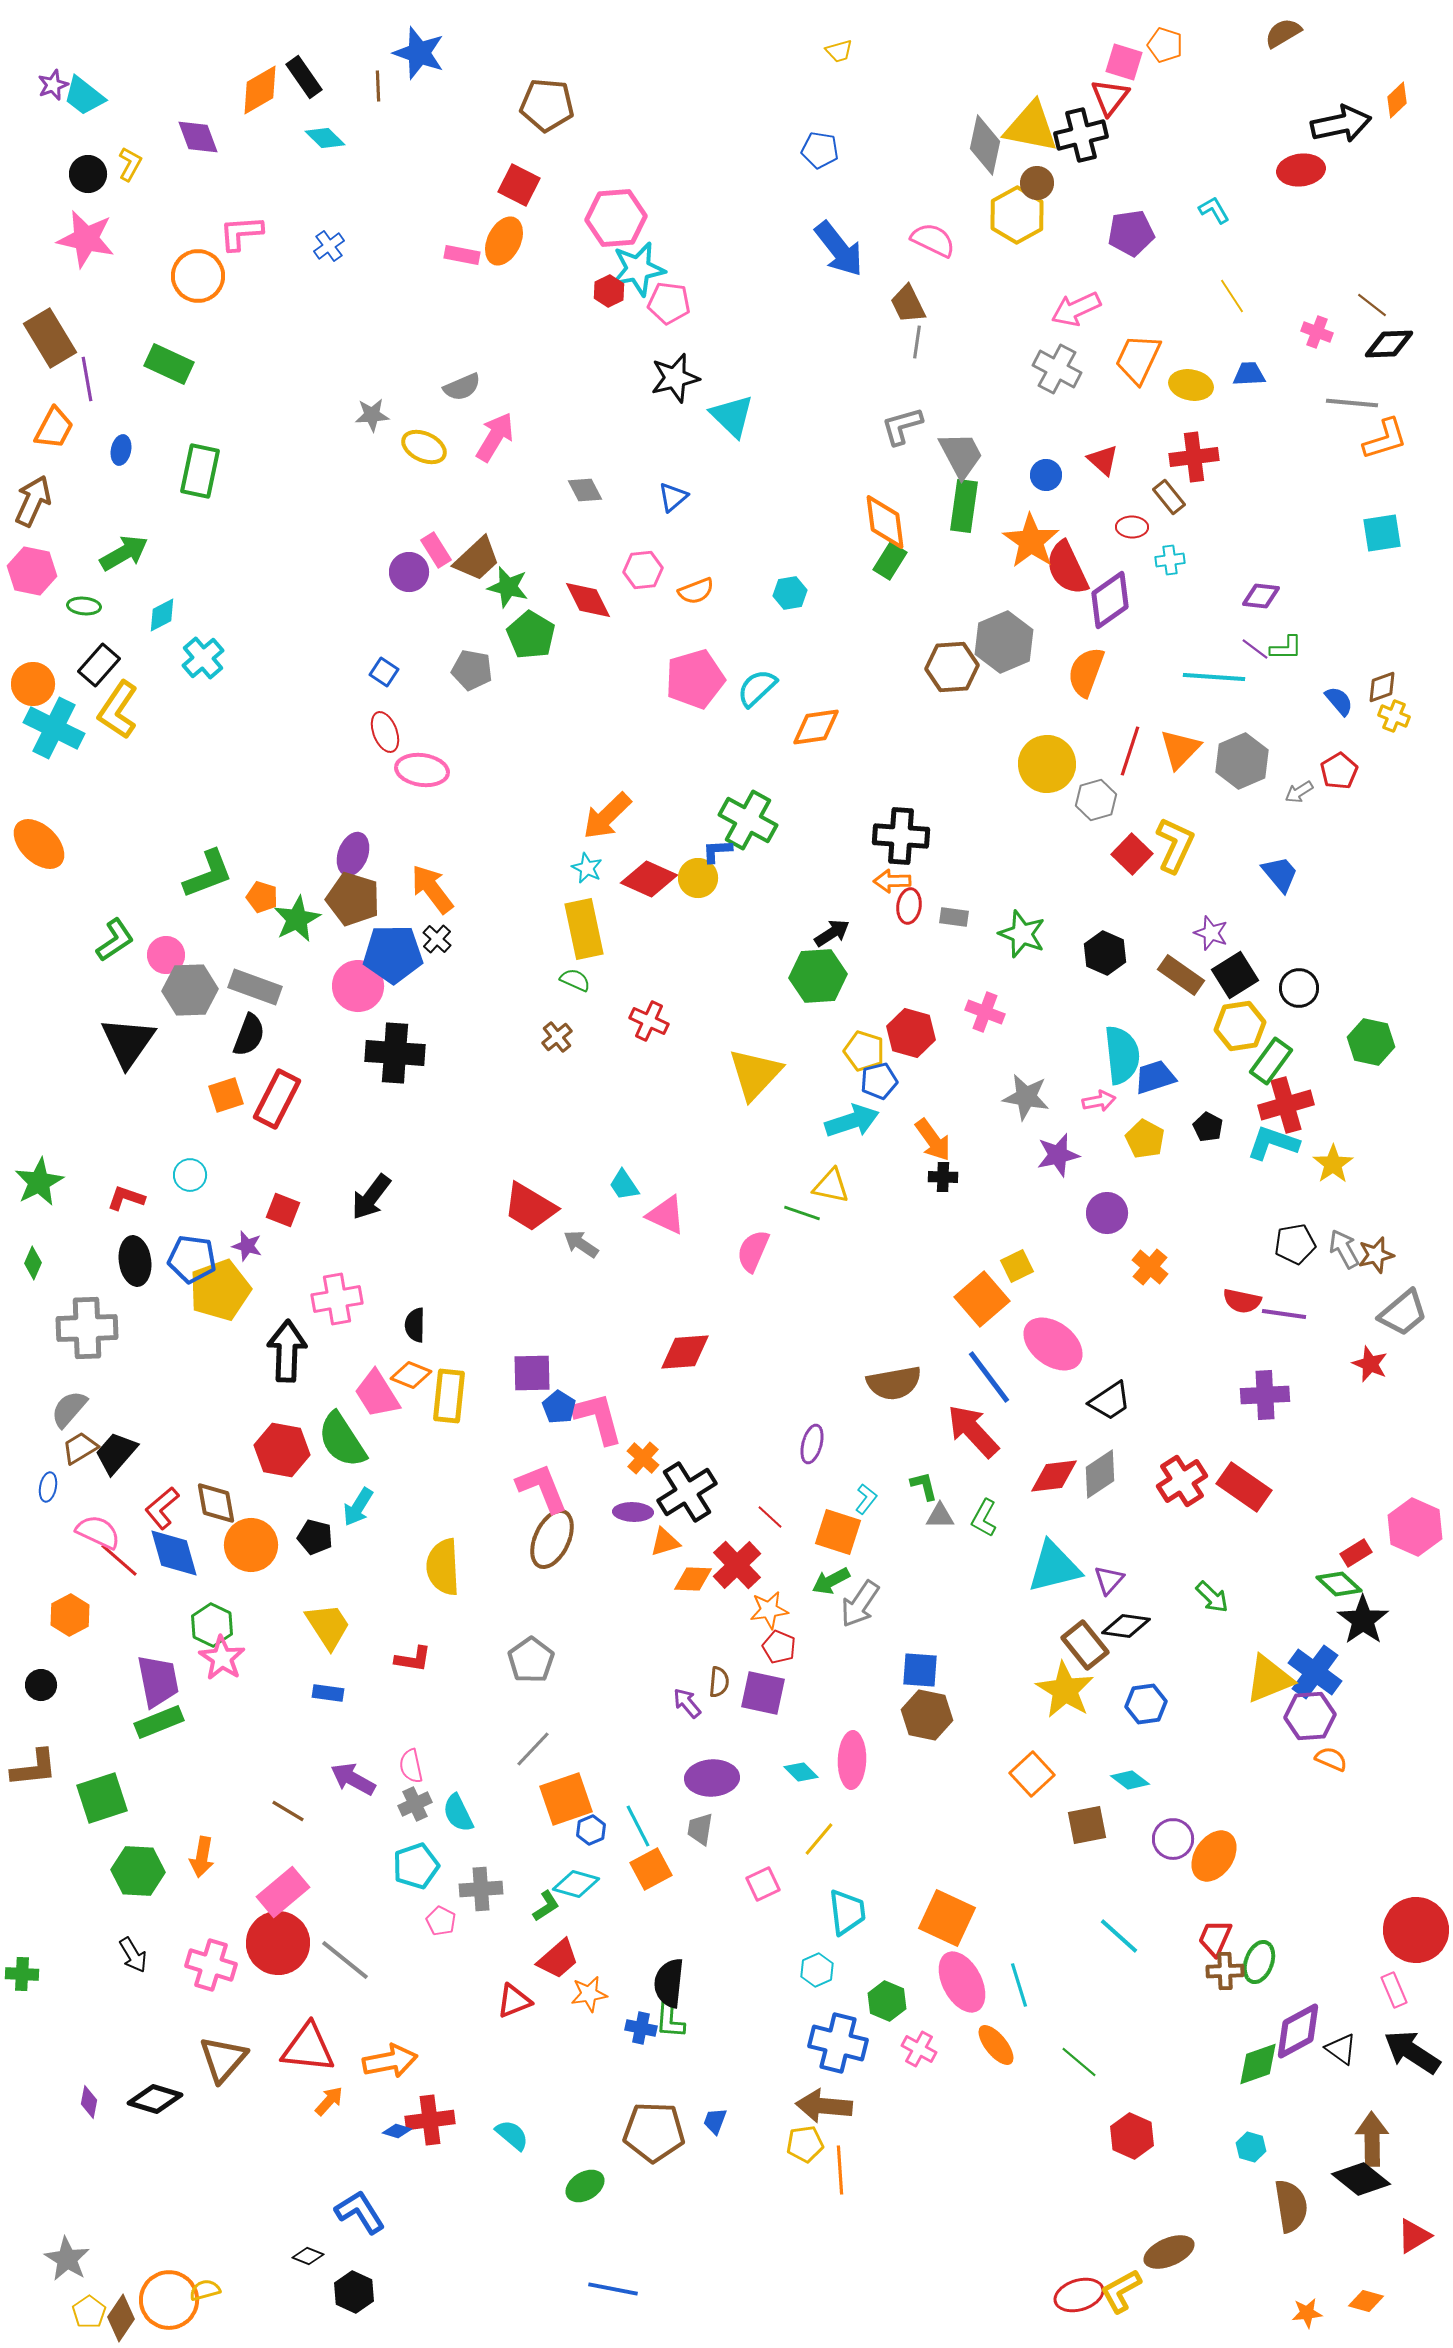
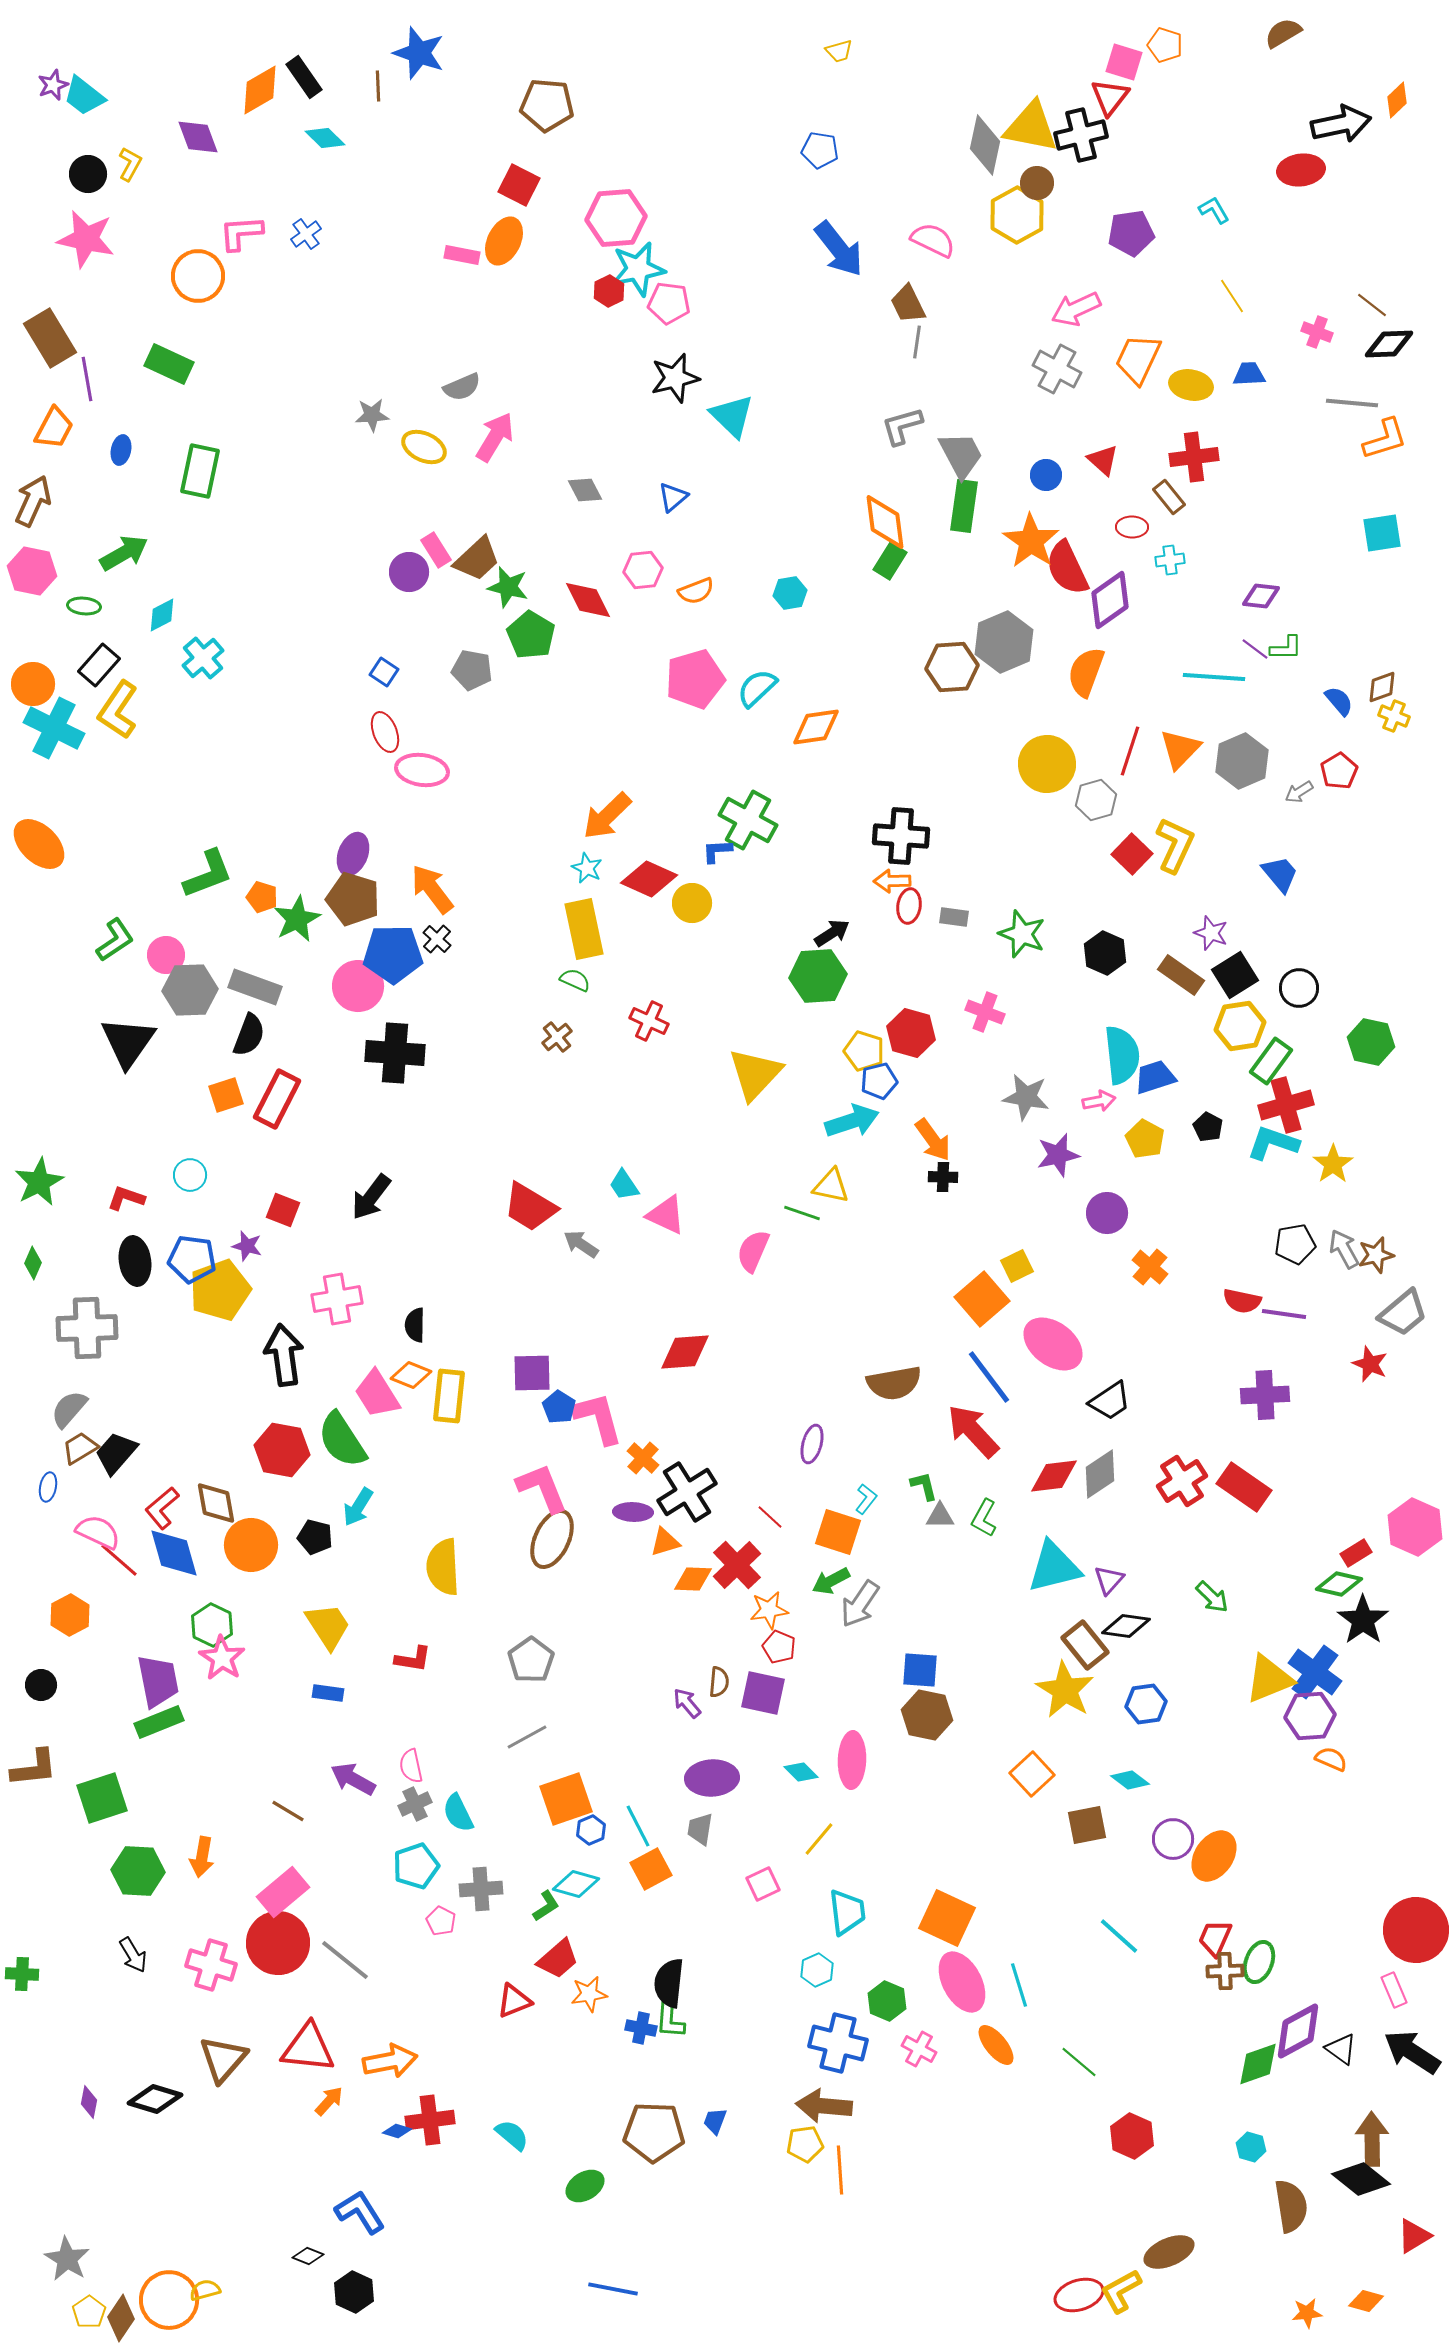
blue cross at (329, 246): moved 23 px left, 12 px up
yellow circle at (698, 878): moved 6 px left, 25 px down
black arrow at (287, 1351): moved 3 px left, 4 px down; rotated 10 degrees counterclockwise
green diamond at (1339, 1584): rotated 30 degrees counterclockwise
gray line at (533, 1749): moved 6 px left, 12 px up; rotated 18 degrees clockwise
